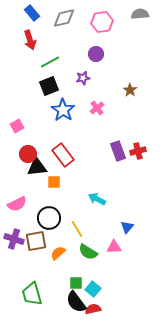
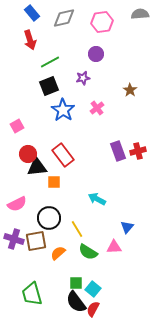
red semicircle: rotated 49 degrees counterclockwise
